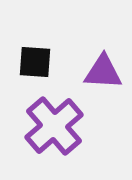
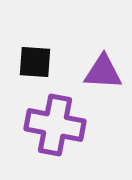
purple cross: moved 1 px right, 1 px up; rotated 38 degrees counterclockwise
